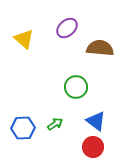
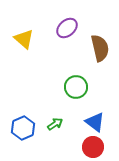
brown semicircle: rotated 72 degrees clockwise
blue triangle: moved 1 px left, 1 px down
blue hexagon: rotated 20 degrees counterclockwise
